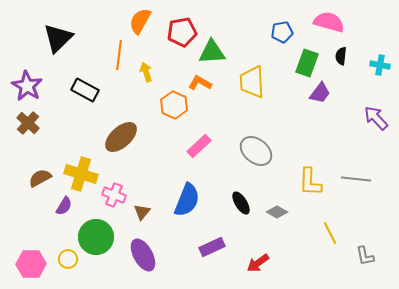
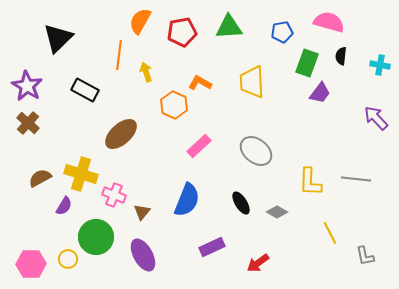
green triangle: moved 17 px right, 25 px up
brown ellipse: moved 3 px up
